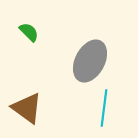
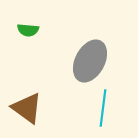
green semicircle: moved 1 px left, 2 px up; rotated 140 degrees clockwise
cyan line: moved 1 px left
